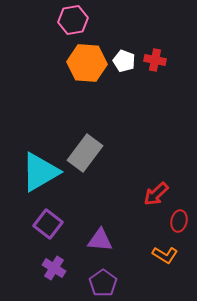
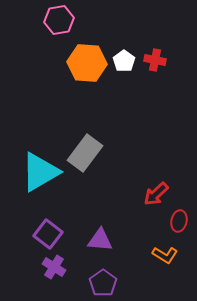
pink hexagon: moved 14 px left
white pentagon: rotated 15 degrees clockwise
purple square: moved 10 px down
purple cross: moved 1 px up
